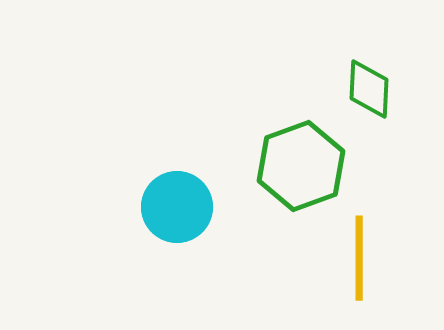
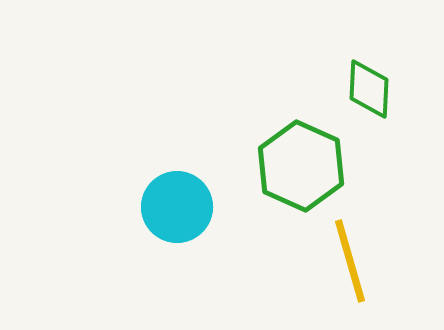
green hexagon: rotated 16 degrees counterclockwise
yellow line: moved 9 px left, 3 px down; rotated 16 degrees counterclockwise
